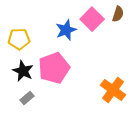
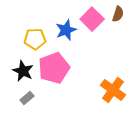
yellow pentagon: moved 16 px right
